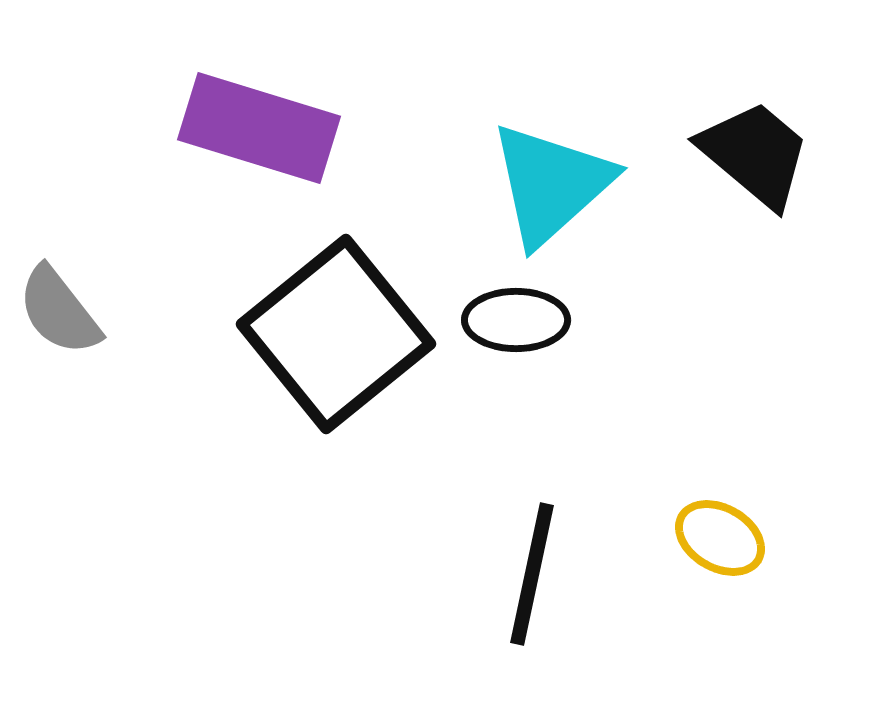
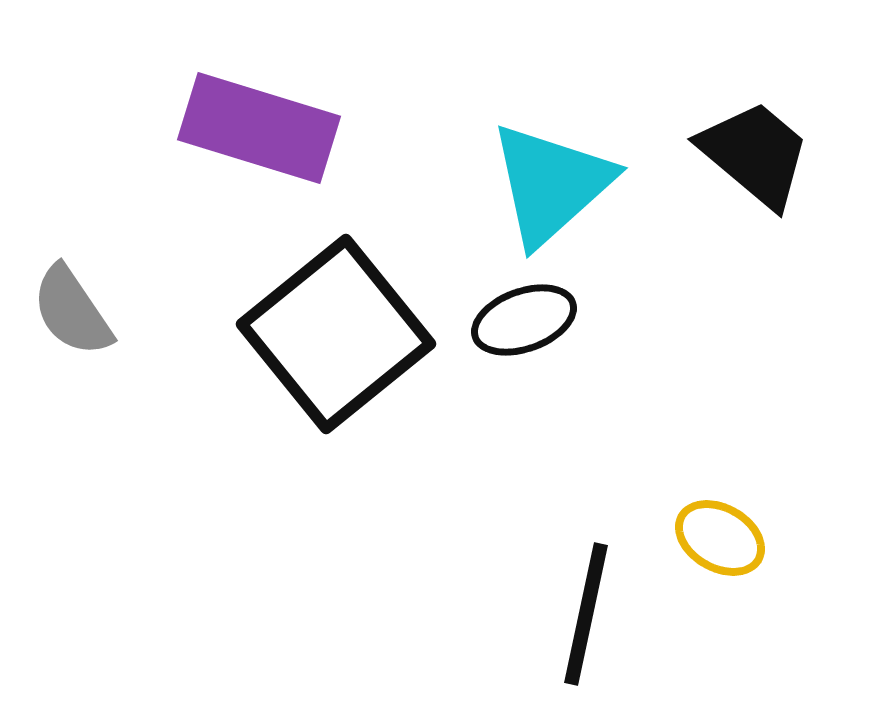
gray semicircle: moved 13 px right; rotated 4 degrees clockwise
black ellipse: moved 8 px right; rotated 20 degrees counterclockwise
black line: moved 54 px right, 40 px down
